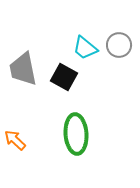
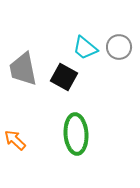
gray circle: moved 2 px down
